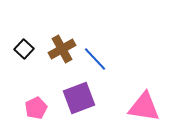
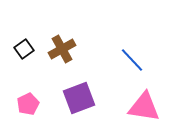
black square: rotated 12 degrees clockwise
blue line: moved 37 px right, 1 px down
pink pentagon: moved 8 px left, 4 px up
